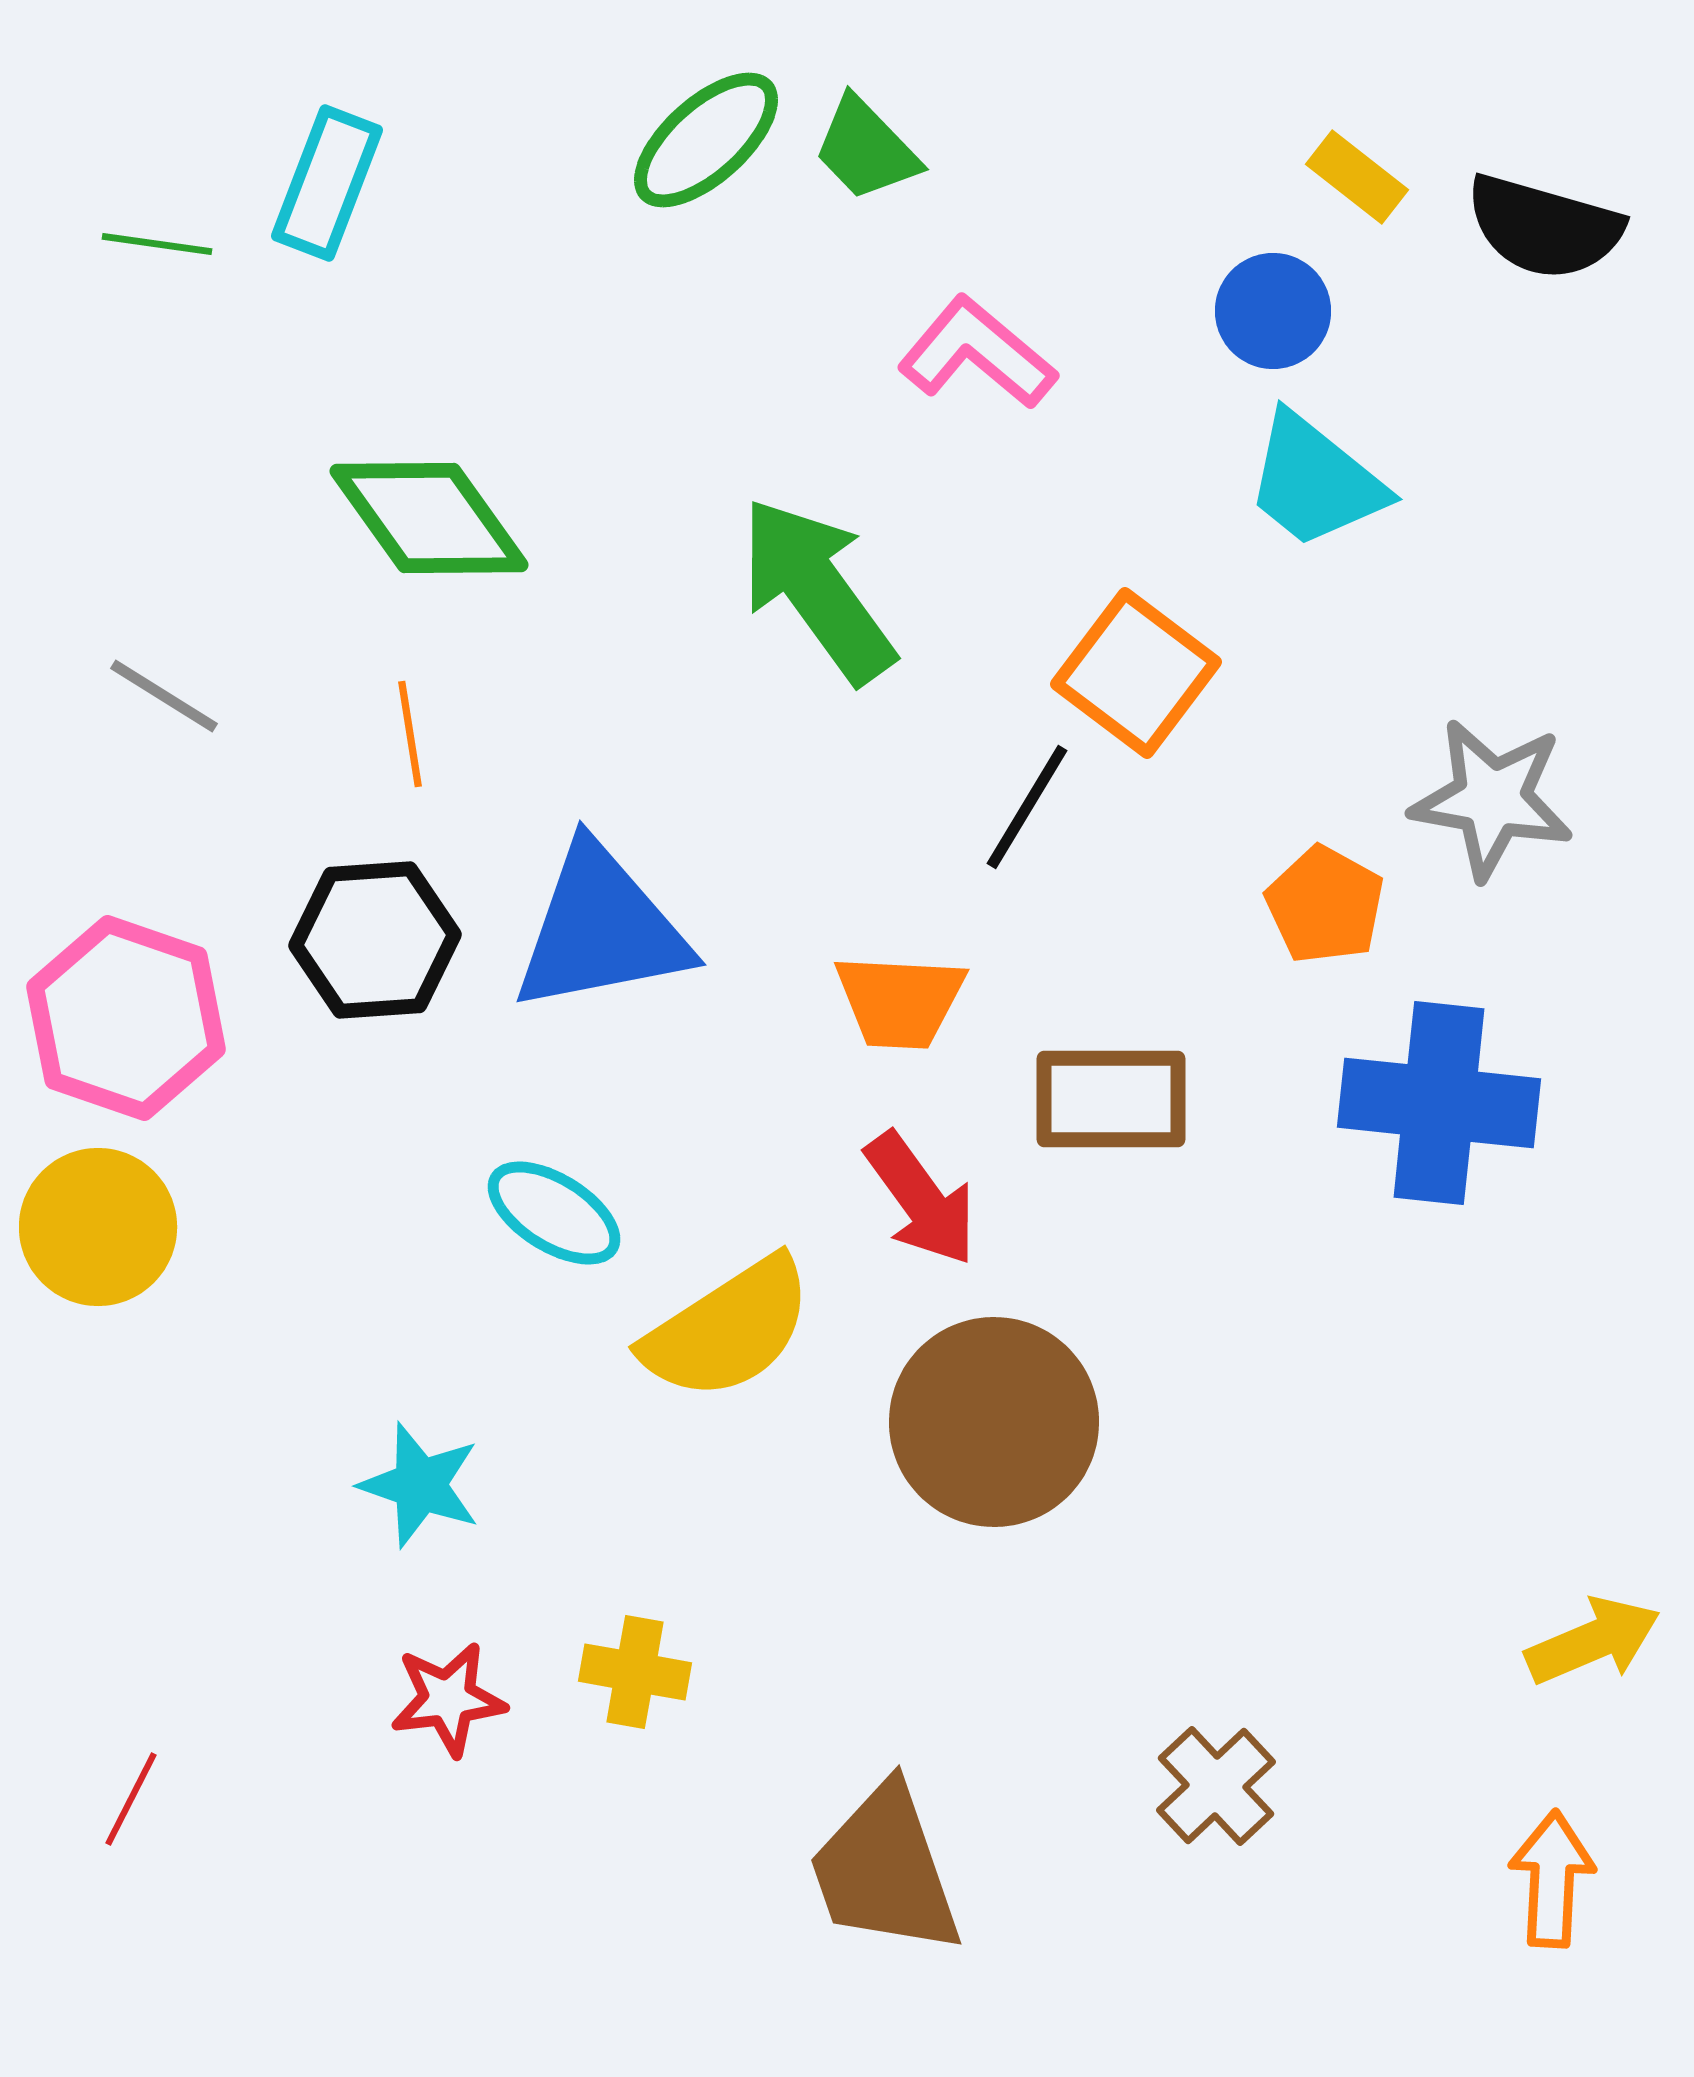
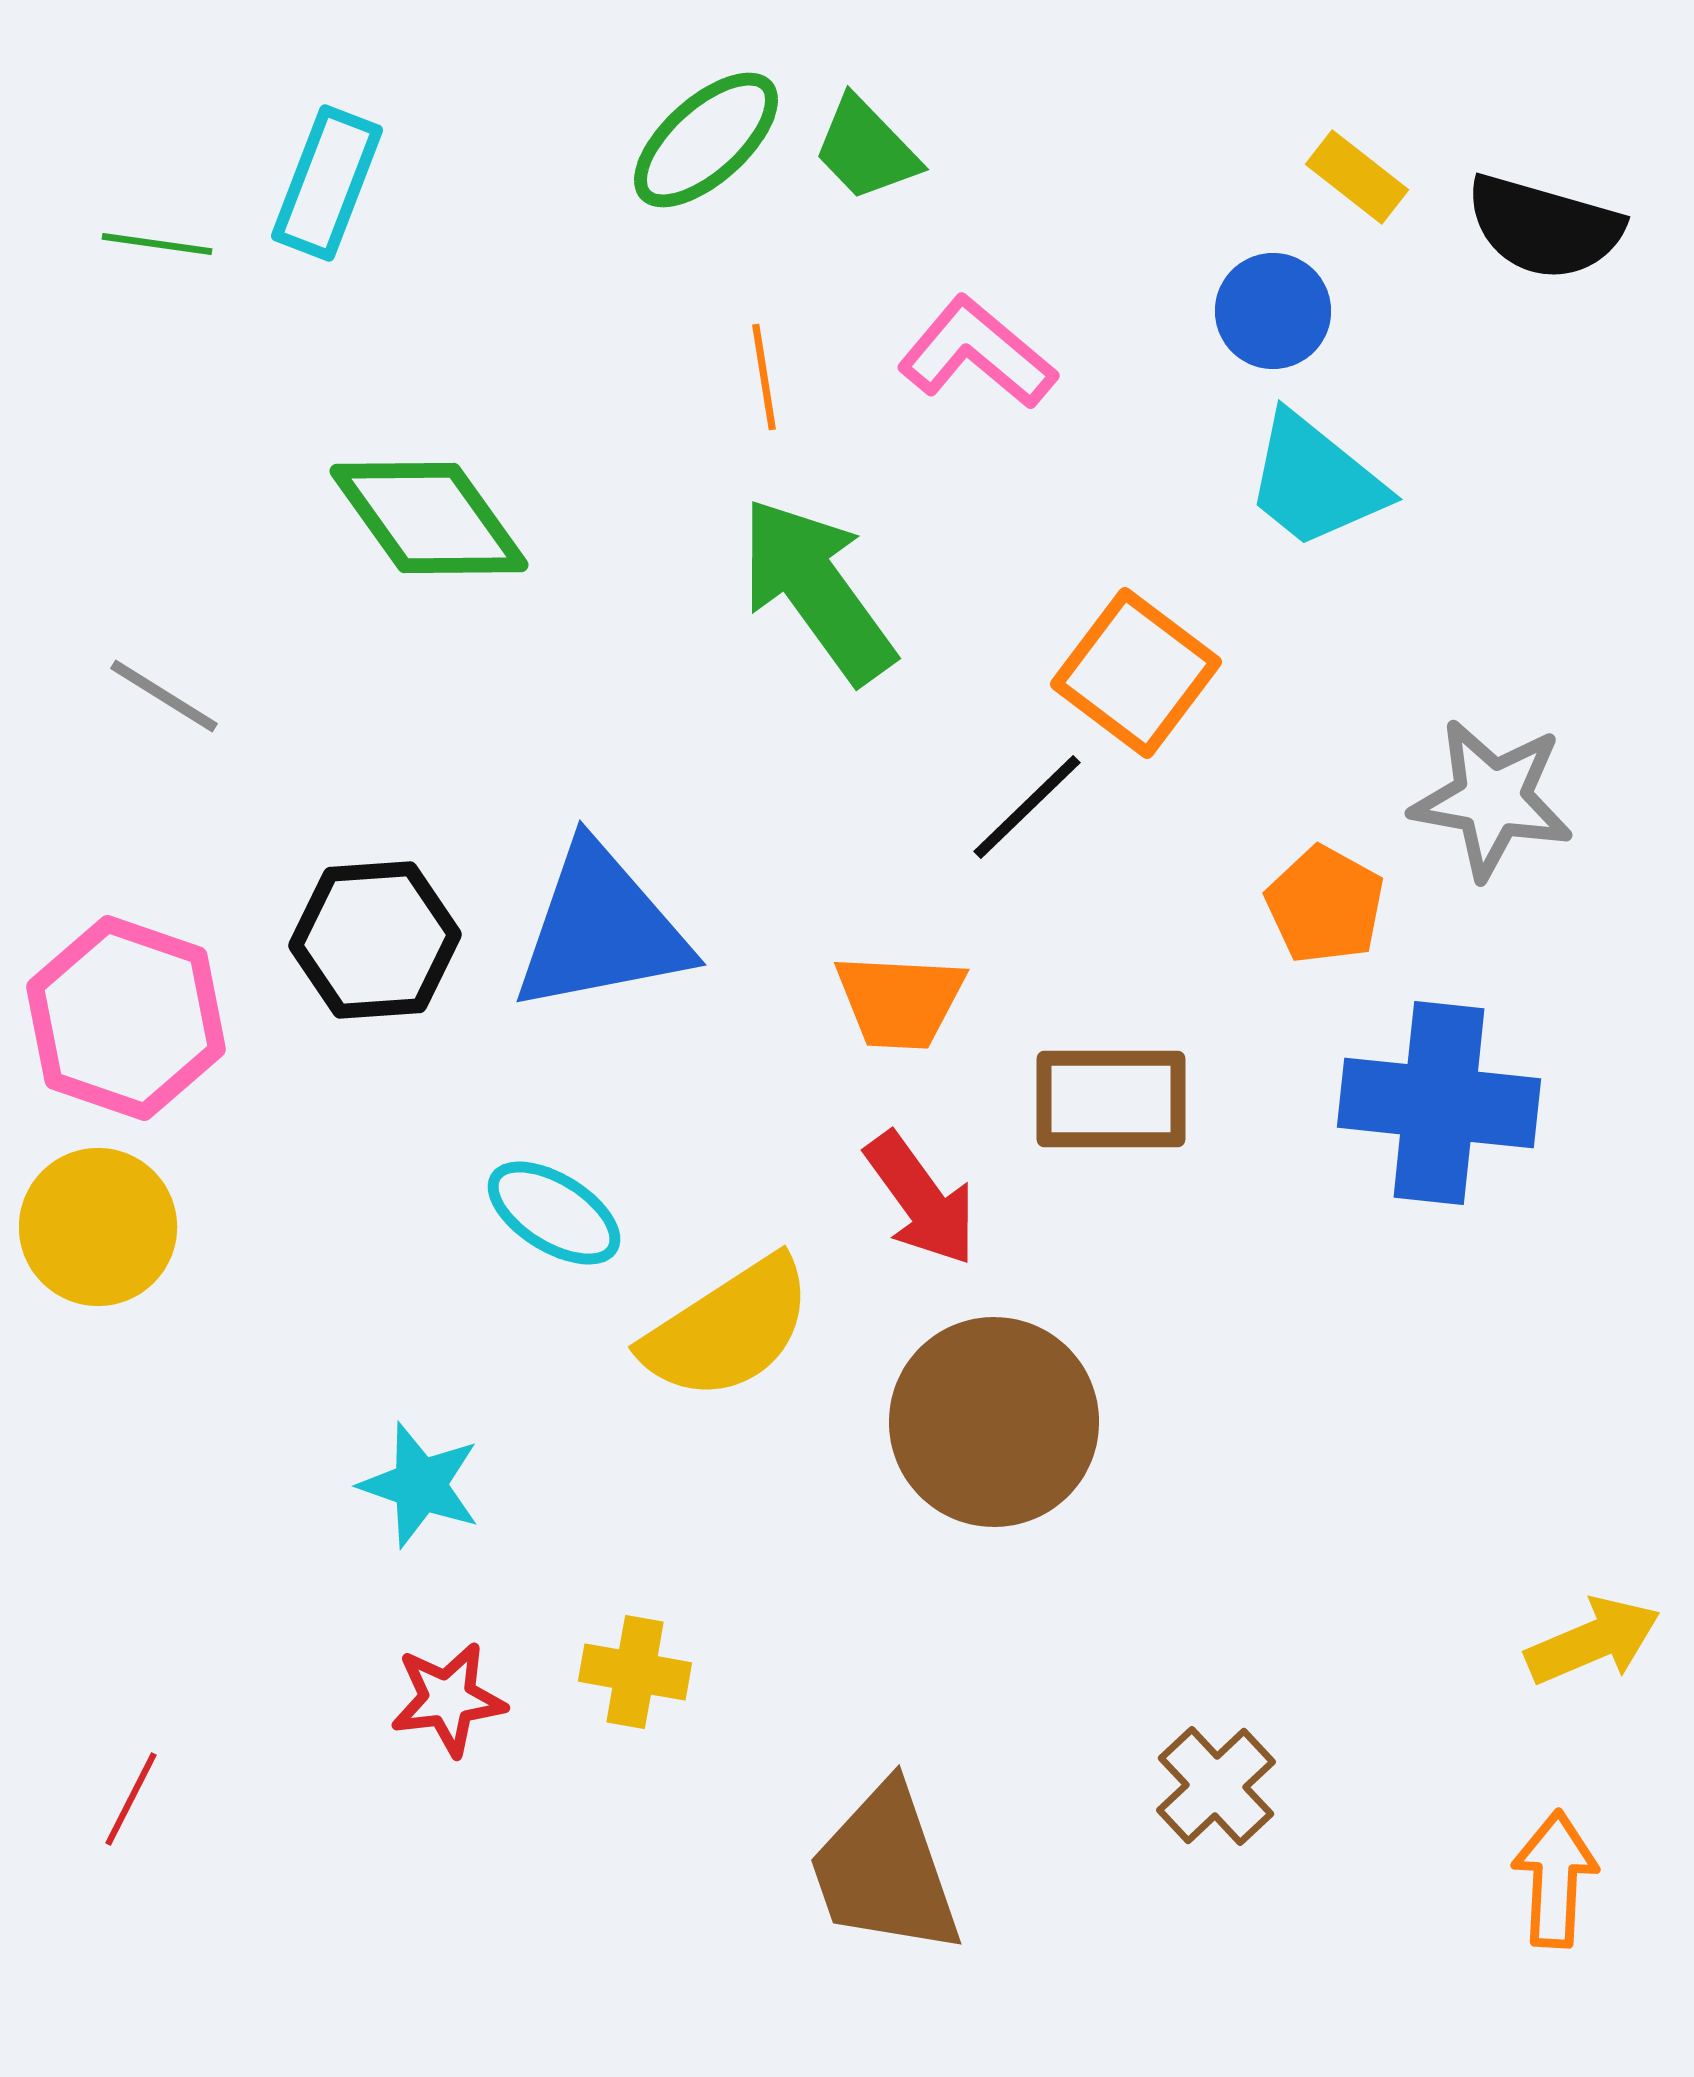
orange line: moved 354 px right, 357 px up
black line: rotated 15 degrees clockwise
orange arrow: moved 3 px right
